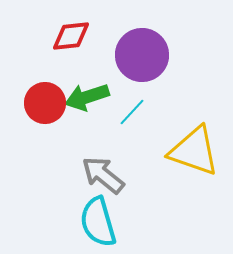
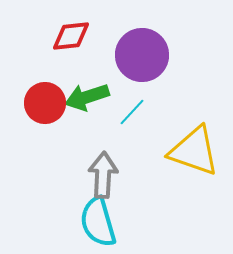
gray arrow: rotated 54 degrees clockwise
